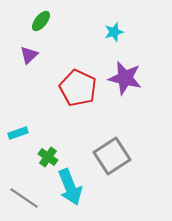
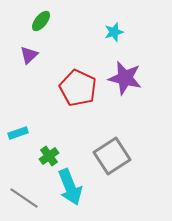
green cross: moved 1 px right, 1 px up; rotated 18 degrees clockwise
